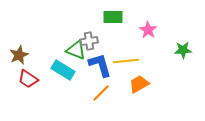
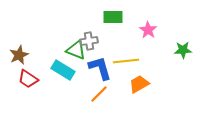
blue L-shape: moved 3 px down
orange line: moved 2 px left, 1 px down
